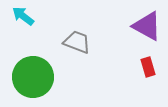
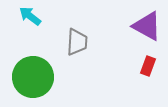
cyan arrow: moved 7 px right
gray trapezoid: rotated 72 degrees clockwise
red rectangle: moved 1 px up; rotated 36 degrees clockwise
